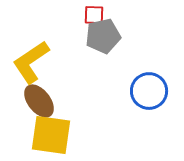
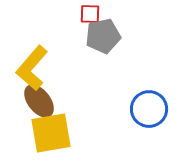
red square: moved 4 px left, 1 px up
yellow L-shape: moved 1 px right, 6 px down; rotated 15 degrees counterclockwise
blue circle: moved 18 px down
yellow square: moved 2 px up; rotated 18 degrees counterclockwise
